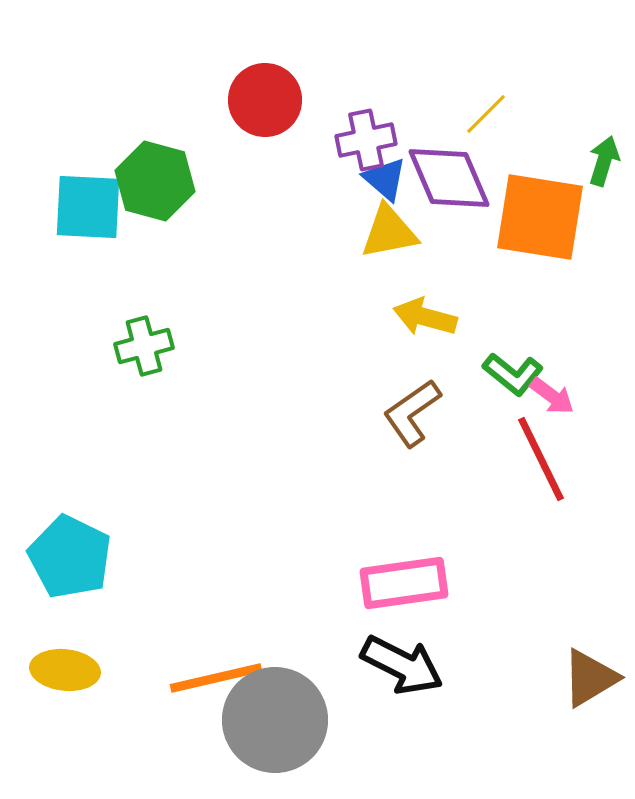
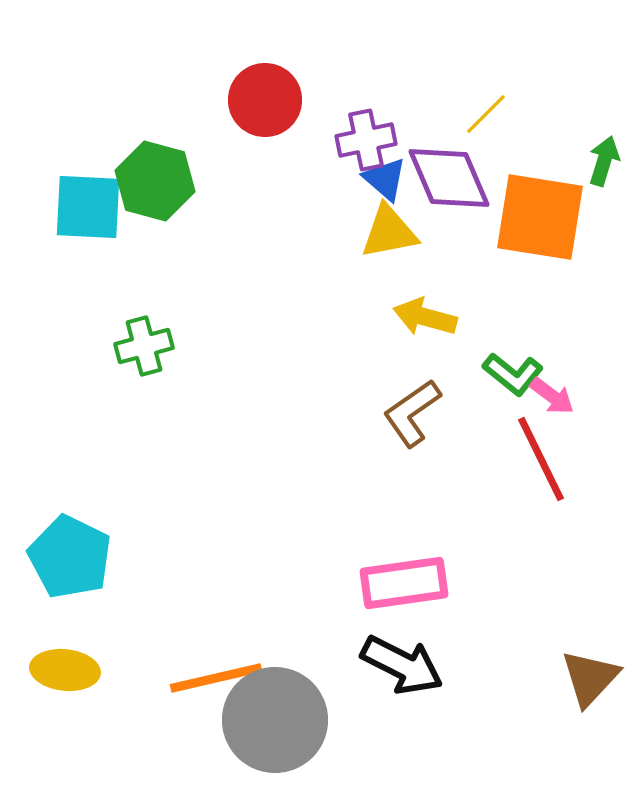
brown triangle: rotated 16 degrees counterclockwise
